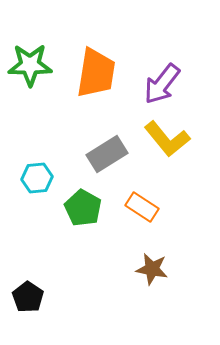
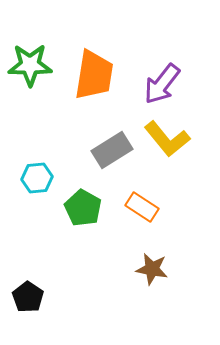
orange trapezoid: moved 2 px left, 2 px down
gray rectangle: moved 5 px right, 4 px up
